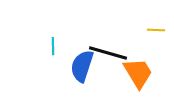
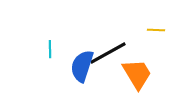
cyan line: moved 3 px left, 3 px down
black line: rotated 45 degrees counterclockwise
orange trapezoid: moved 1 px left, 1 px down
